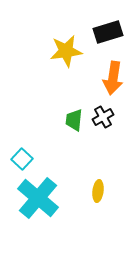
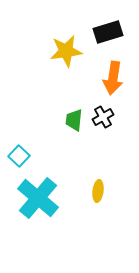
cyan square: moved 3 px left, 3 px up
